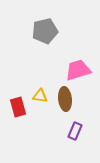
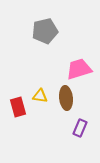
pink trapezoid: moved 1 px right, 1 px up
brown ellipse: moved 1 px right, 1 px up
purple rectangle: moved 5 px right, 3 px up
